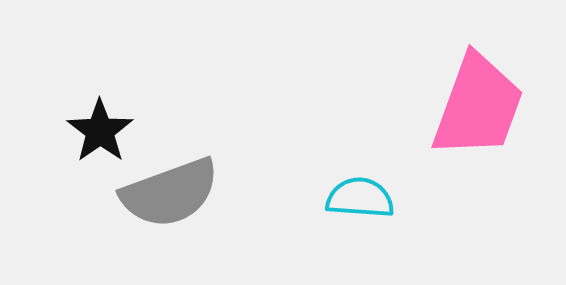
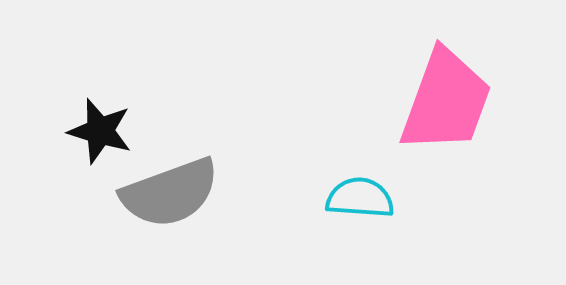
pink trapezoid: moved 32 px left, 5 px up
black star: rotated 20 degrees counterclockwise
